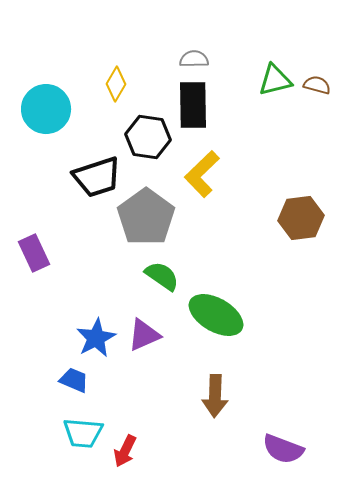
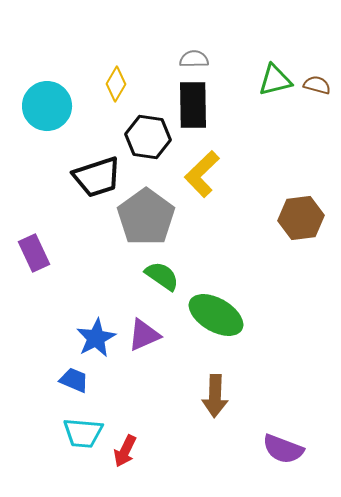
cyan circle: moved 1 px right, 3 px up
